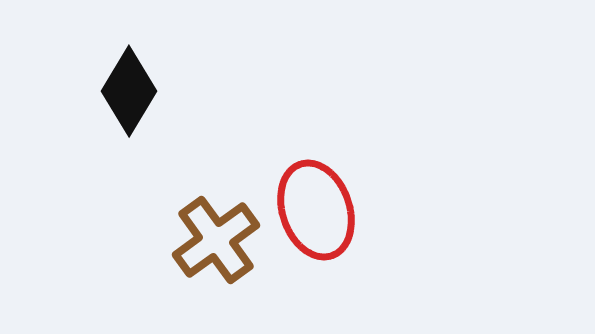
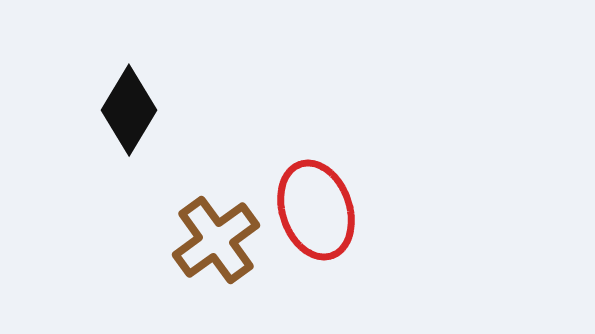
black diamond: moved 19 px down
